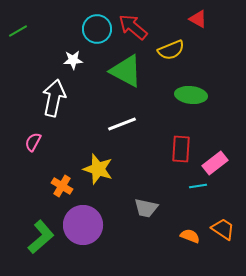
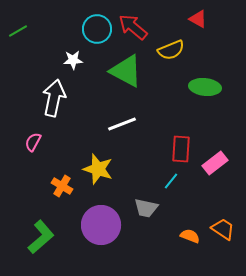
green ellipse: moved 14 px right, 8 px up
cyan line: moved 27 px left, 5 px up; rotated 42 degrees counterclockwise
purple circle: moved 18 px right
